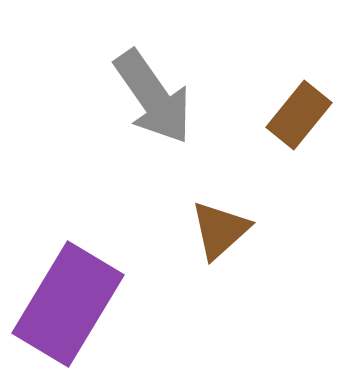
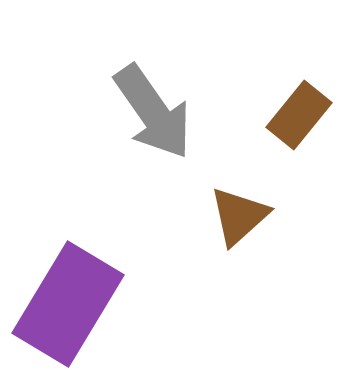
gray arrow: moved 15 px down
brown triangle: moved 19 px right, 14 px up
